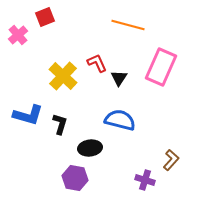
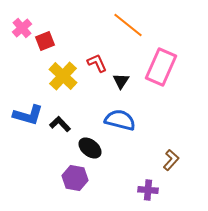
red square: moved 24 px down
orange line: rotated 24 degrees clockwise
pink cross: moved 4 px right, 7 px up
black triangle: moved 2 px right, 3 px down
black L-shape: rotated 60 degrees counterclockwise
black ellipse: rotated 45 degrees clockwise
purple cross: moved 3 px right, 10 px down; rotated 12 degrees counterclockwise
